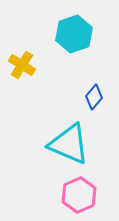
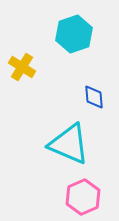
yellow cross: moved 2 px down
blue diamond: rotated 45 degrees counterclockwise
pink hexagon: moved 4 px right, 2 px down
